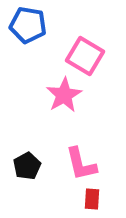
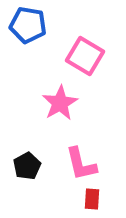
pink star: moved 4 px left, 8 px down
